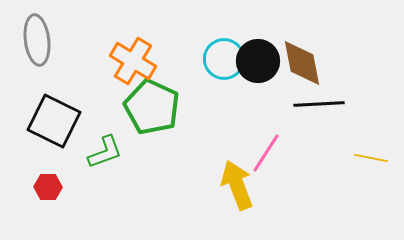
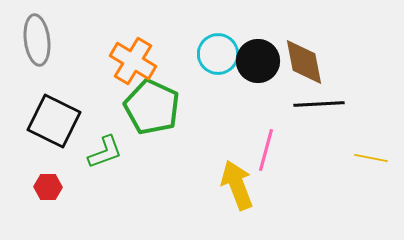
cyan circle: moved 6 px left, 5 px up
brown diamond: moved 2 px right, 1 px up
pink line: moved 3 px up; rotated 18 degrees counterclockwise
